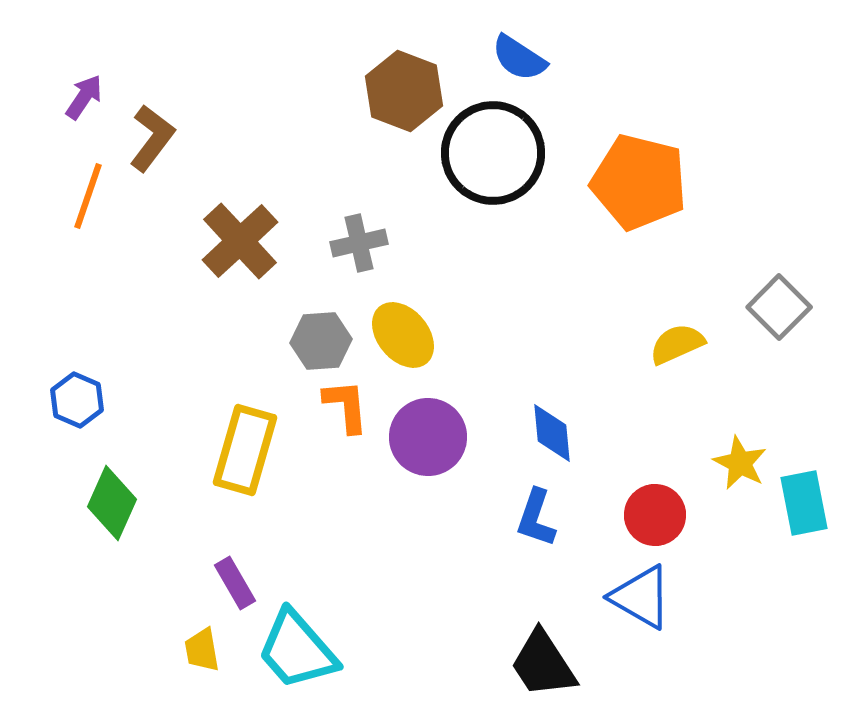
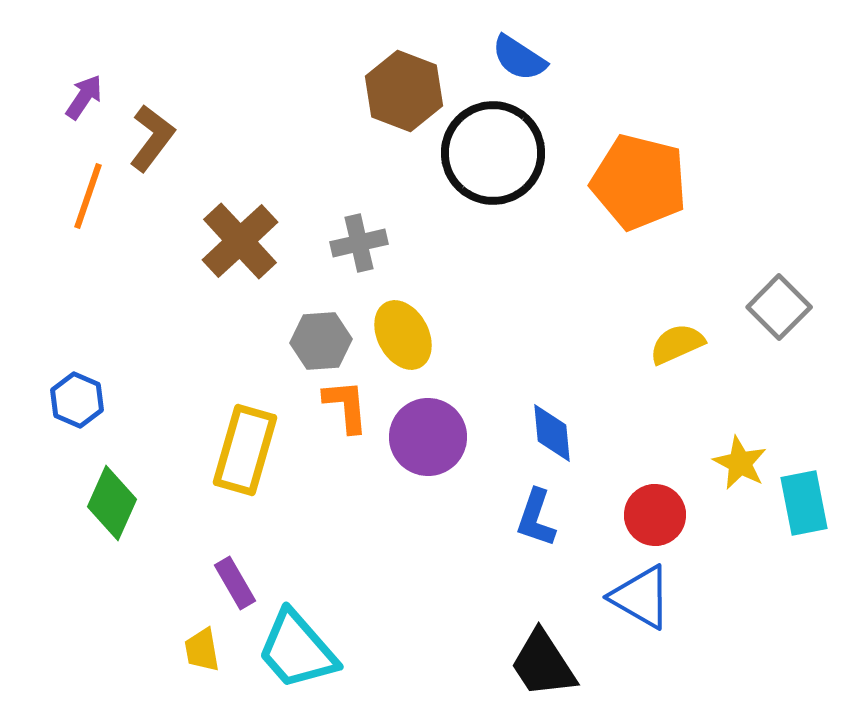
yellow ellipse: rotated 12 degrees clockwise
